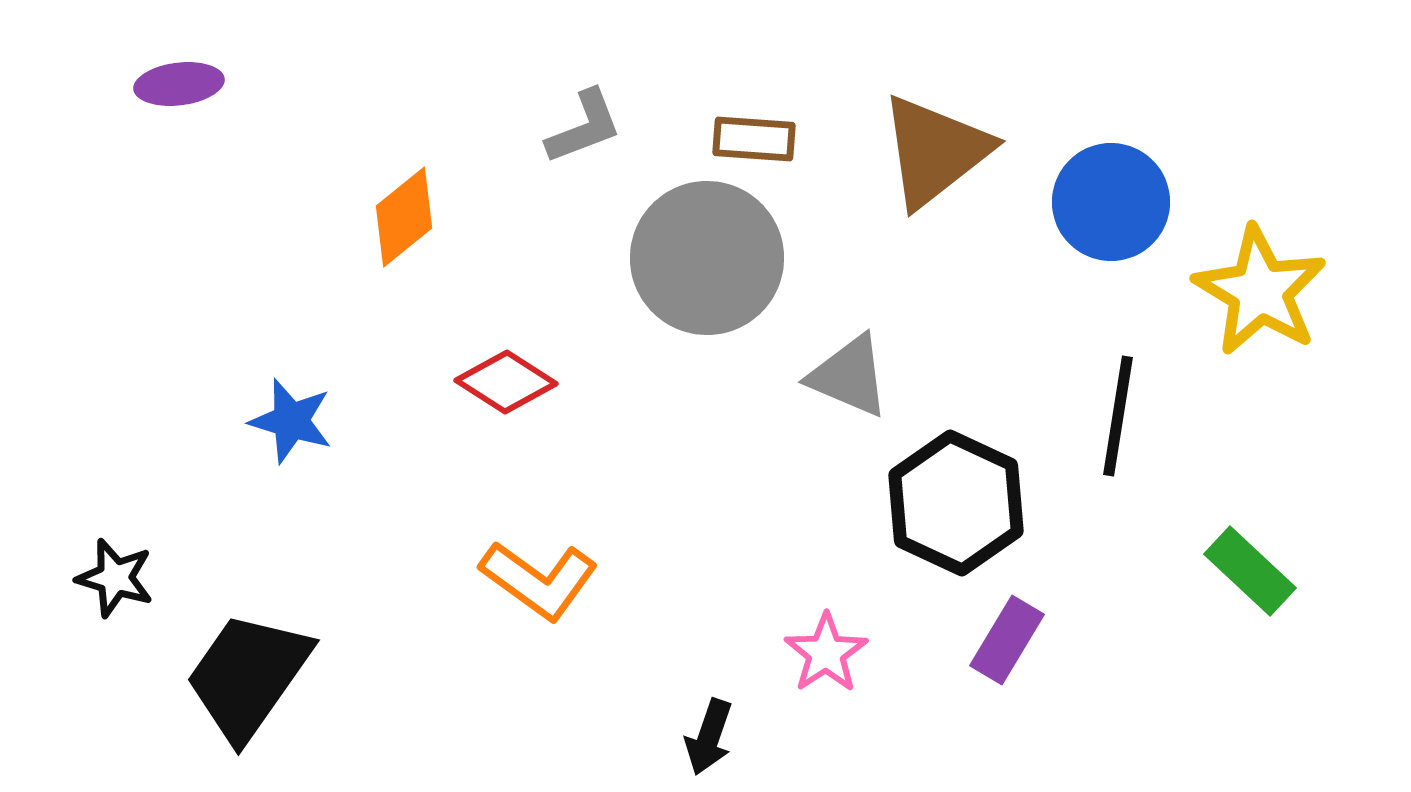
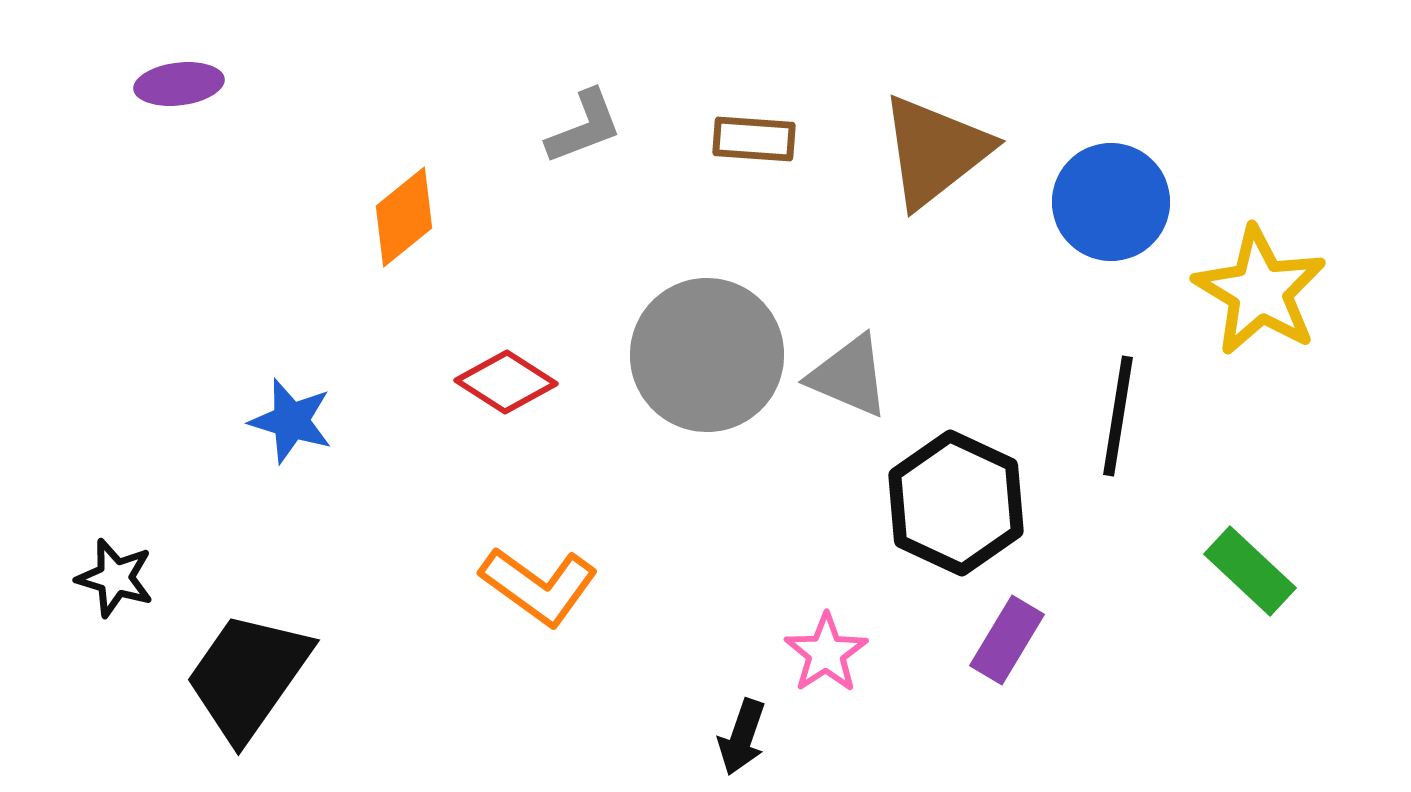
gray circle: moved 97 px down
orange L-shape: moved 6 px down
black arrow: moved 33 px right
